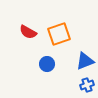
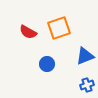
orange square: moved 6 px up
blue triangle: moved 5 px up
